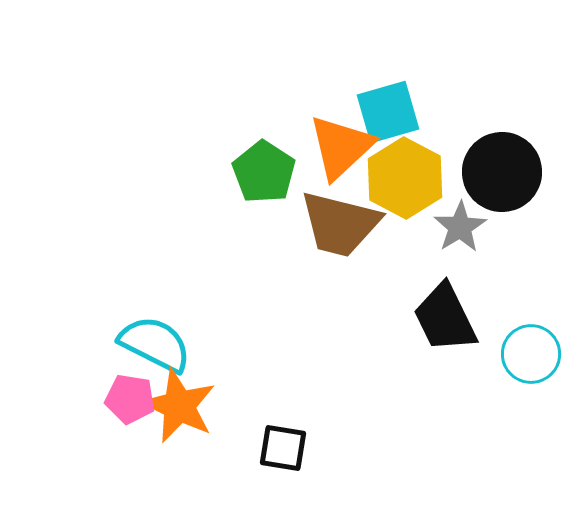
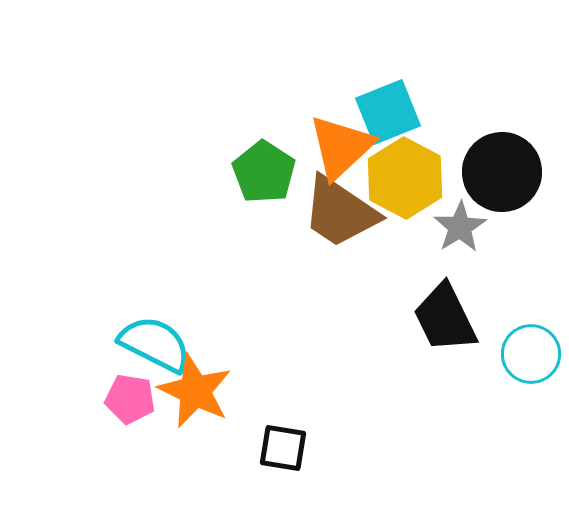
cyan square: rotated 6 degrees counterclockwise
brown trapezoid: moved 12 px up; rotated 20 degrees clockwise
orange star: moved 16 px right, 15 px up
